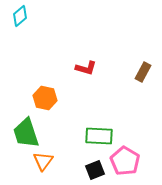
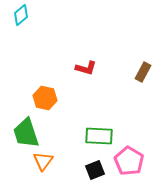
cyan diamond: moved 1 px right, 1 px up
pink pentagon: moved 4 px right
